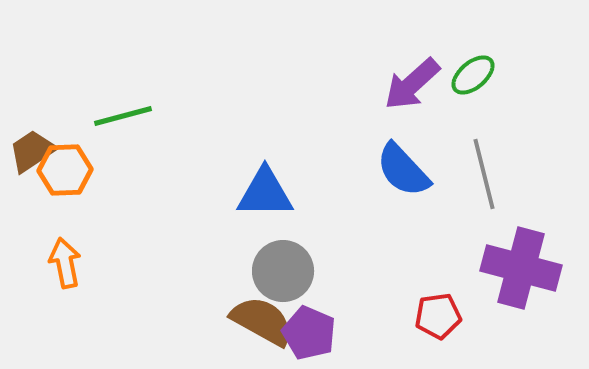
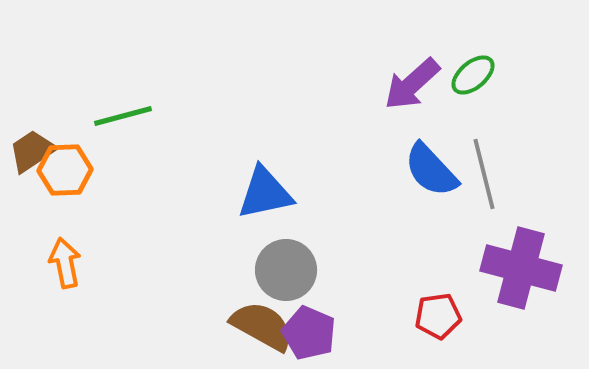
blue semicircle: moved 28 px right
blue triangle: rotated 12 degrees counterclockwise
gray circle: moved 3 px right, 1 px up
brown semicircle: moved 5 px down
